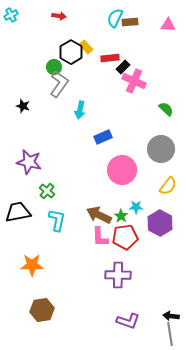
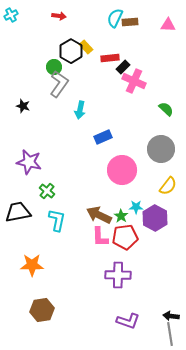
black hexagon: moved 1 px up
purple hexagon: moved 5 px left, 5 px up
